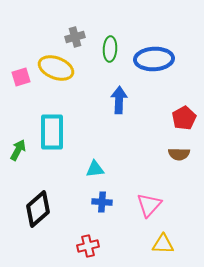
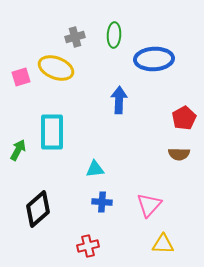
green ellipse: moved 4 px right, 14 px up
